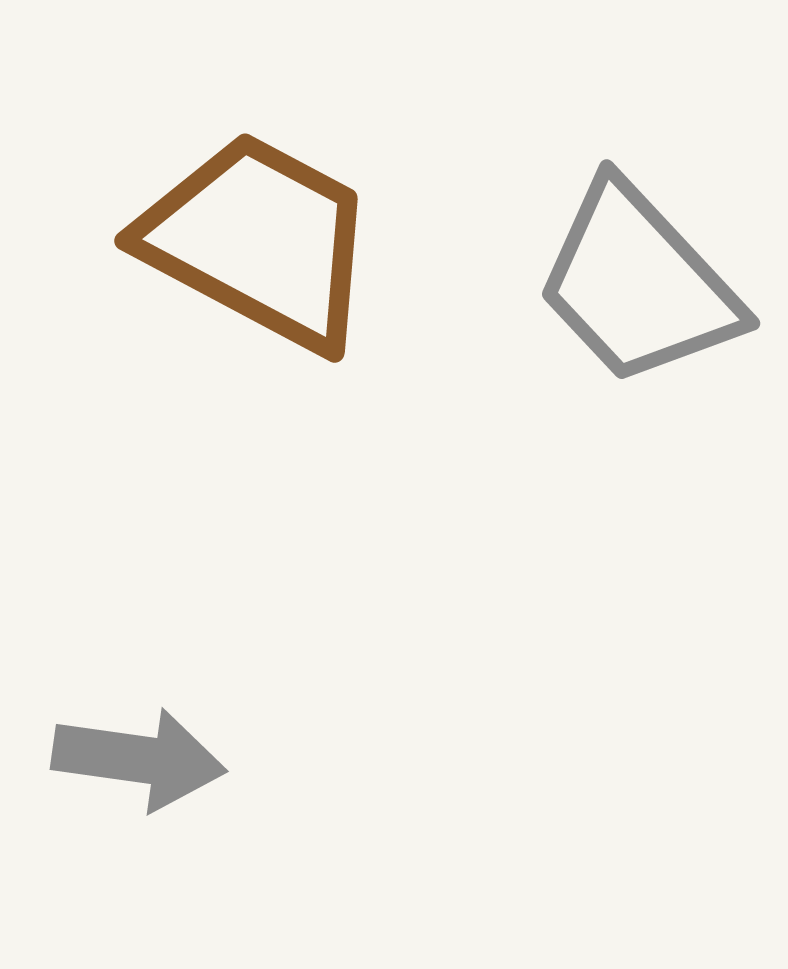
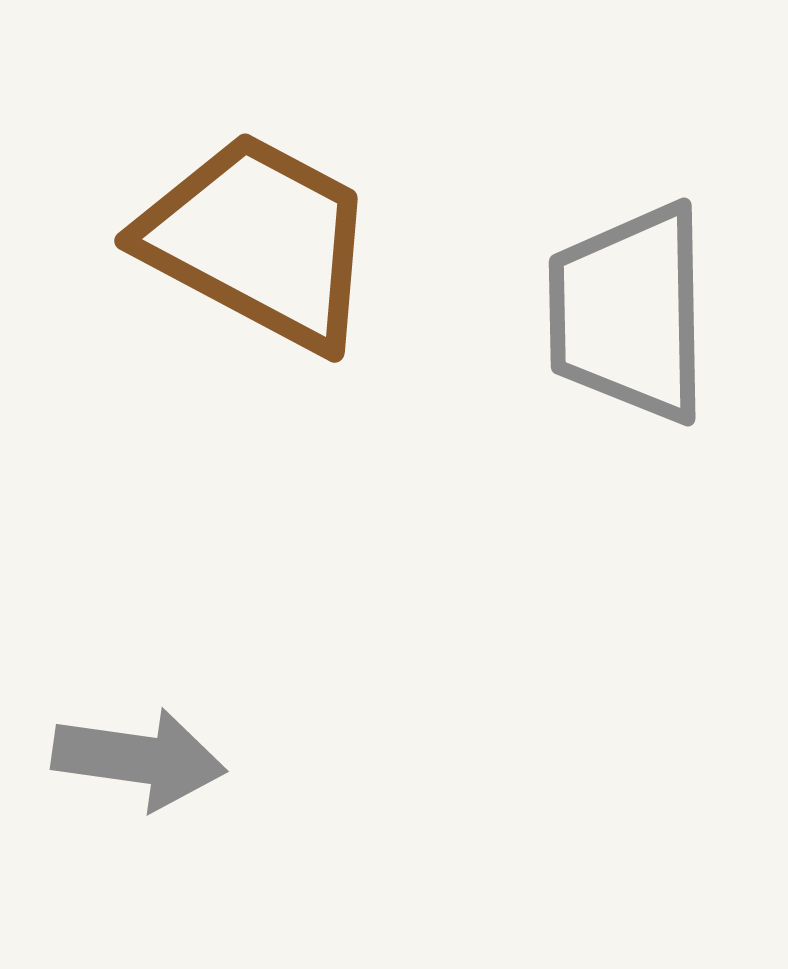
gray trapezoid: moved 9 px left, 29 px down; rotated 42 degrees clockwise
